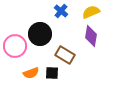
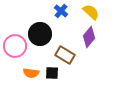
yellow semicircle: rotated 66 degrees clockwise
purple diamond: moved 2 px left, 1 px down; rotated 30 degrees clockwise
orange semicircle: rotated 28 degrees clockwise
